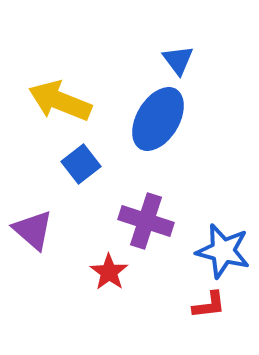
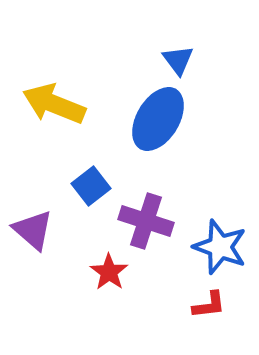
yellow arrow: moved 6 px left, 3 px down
blue square: moved 10 px right, 22 px down
blue star: moved 3 px left, 4 px up; rotated 6 degrees clockwise
